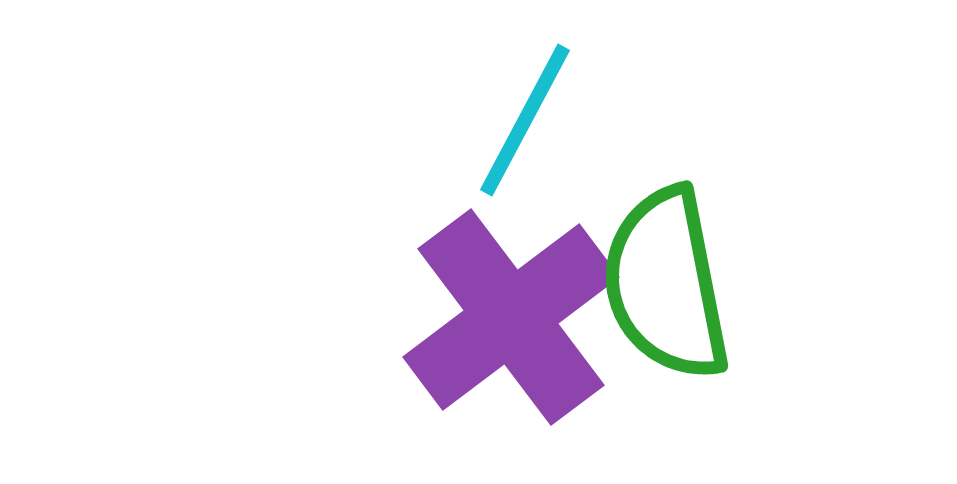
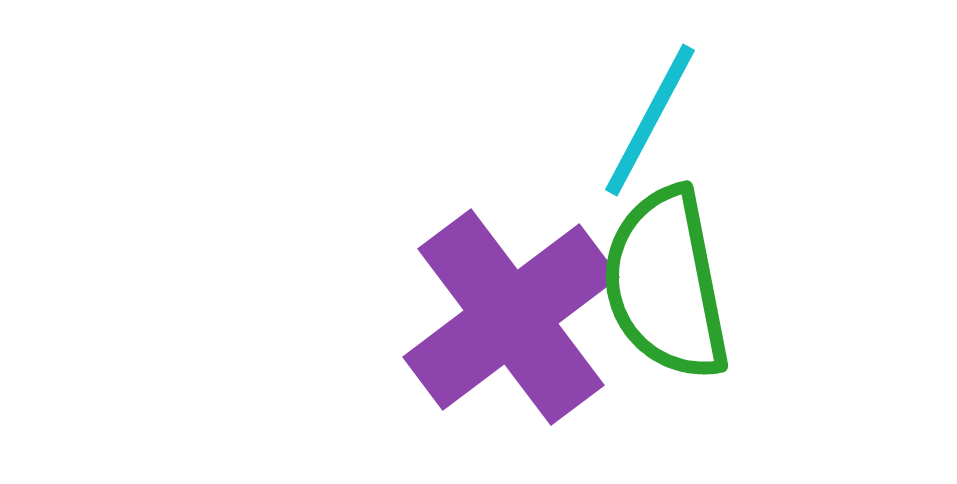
cyan line: moved 125 px right
